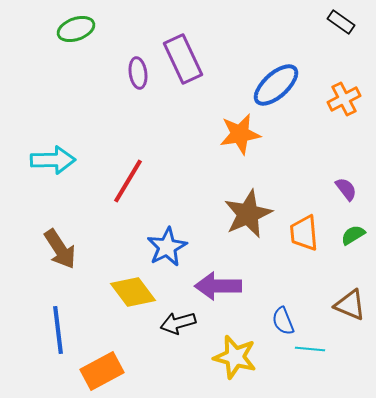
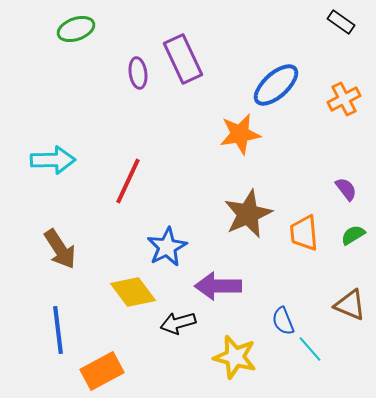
red line: rotated 6 degrees counterclockwise
cyan line: rotated 44 degrees clockwise
